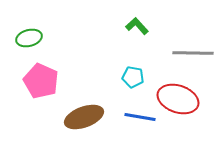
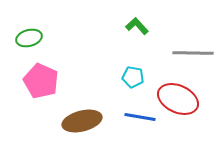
red ellipse: rotated 6 degrees clockwise
brown ellipse: moved 2 px left, 4 px down; rotated 6 degrees clockwise
